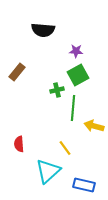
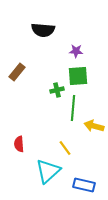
green square: moved 1 px down; rotated 25 degrees clockwise
